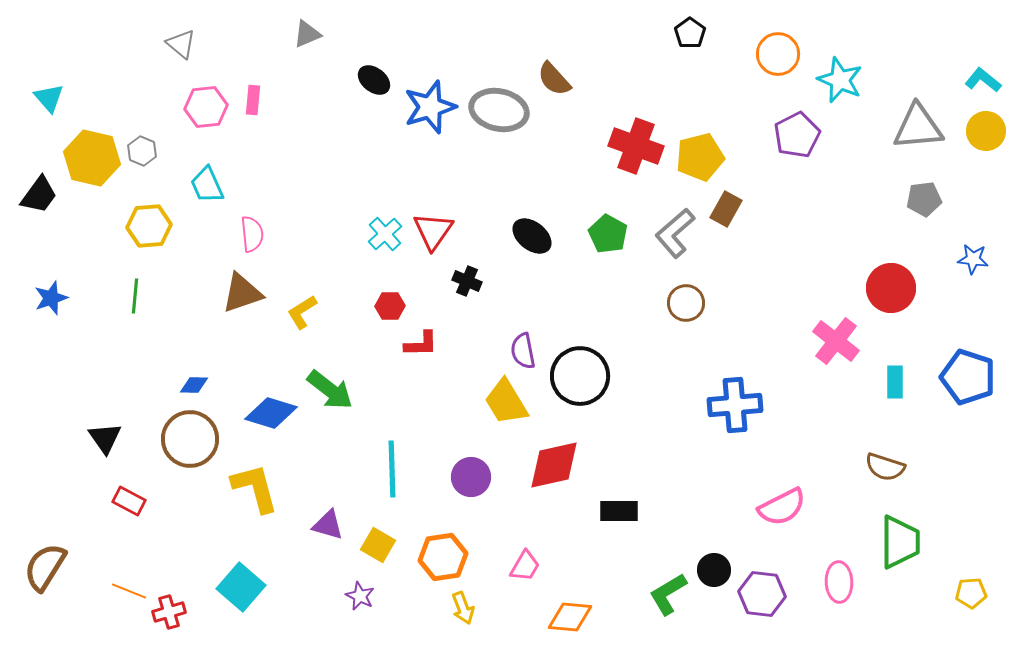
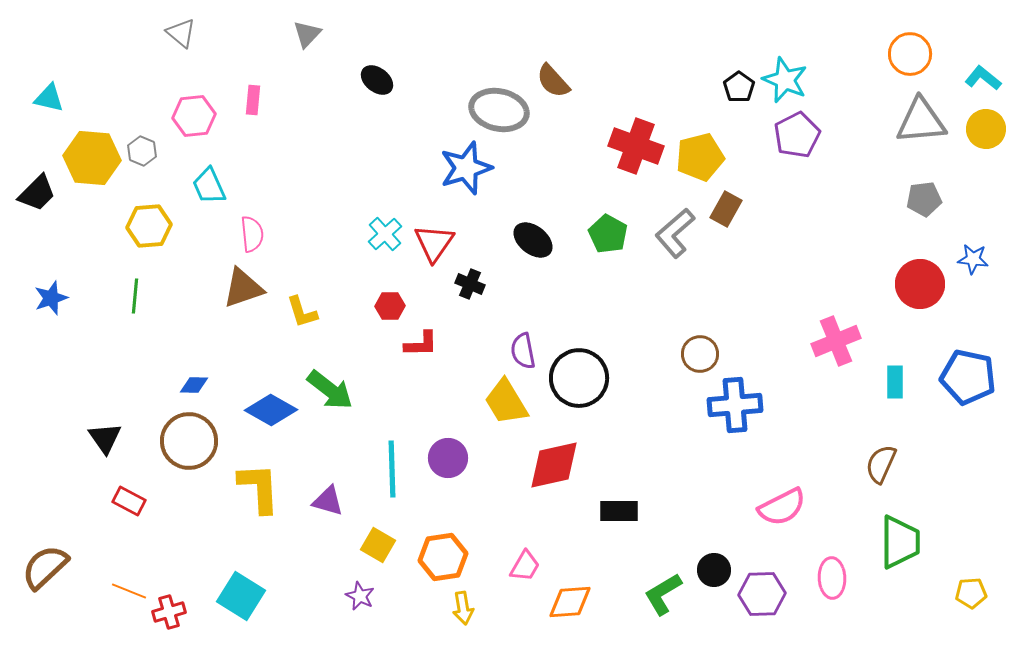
black pentagon at (690, 33): moved 49 px right, 54 px down
gray triangle at (307, 34): rotated 24 degrees counterclockwise
gray triangle at (181, 44): moved 11 px up
orange circle at (778, 54): moved 132 px right
brown semicircle at (554, 79): moved 1 px left, 2 px down
black ellipse at (374, 80): moved 3 px right
cyan star at (840, 80): moved 55 px left
cyan L-shape at (983, 80): moved 2 px up
cyan triangle at (49, 98): rotated 36 degrees counterclockwise
pink hexagon at (206, 107): moved 12 px left, 9 px down
blue star at (430, 107): moved 36 px right, 61 px down
gray triangle at (918, 127): moved 3 px right, 6 px up
yellow circle at (986, 131): moved 2 px up
yellow hexagon at (92, 158): rotated 8 degrees counterclockwise
cyan trapezoid at (207, 185): moved 2 px right, 1 px down
black trapezoid at (39, 195): moved 2 px left, 2 px up; rotated 9 degrees clockwise
red triangle at (433, 231): moved 1 px right, 12 px down
black ellipse at (532, 236): moved 1 px right, 4 px down
black cross at (467, 281): moved 3 px right, 3 px down
red circle at (891, 288): moved 29 px right, 4 px up
brown triangle at (242, 293): moved 1 px right, 5 px up
brown circle at (686, 303): moved 14 px right, 51 px down
yellow L-shape at (302, 312): rotated 75 degrees counterclockwise
pink cross at (836, 341): rotated 30 degrees clockwise
black circle at (580, 376): moved 1 px left, 2 px down
blue pentagon at (968, 377): rotated 6 degrees counterclockwise
blue diamond at (271, 413): moved 3 px up; rotated 12 degrees clockwise
brown circle at (190, 439): moved 1 px left, 2 px down
brown semicircle at (885, 467): moved 4 px left, 3 px up; rotated 96 degrees clockwise
purple circle at (471, 477): moved 23 px left, 19 px up
yellow L-shape at (255, 488): moved 4 px right; rotated 12 degrees clockwise
purple triangle at (328, 525): moved 24 px up
brown semicircle at (45, 567): rotated 15 degrees clockwise
pink ellipse at (839, 582): moved 7 px left, 4 px up
cyan square at (241, 587): moved 9 px down; rotated 9 degrees counterclockwise
green L-shape at (668, 594): moved 5 px left
purple hexagon at (762, 594): rotated 9 degrees counterclockwise
yellow arrow at (463, 608): rotated 12 degrees clockwise
orange diamond at (570, 617): moved 15 px up; rotated 9 degrees counterclockwise
